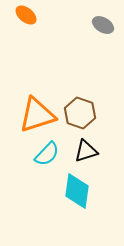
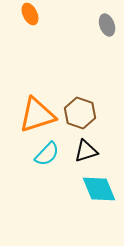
orange ellipse: moved 4 px right, 1 px up; rotated 25 degrees clockwise
gray ellipse: moved 4 px right; rotated 40 degrees clockwise
cyan diamond: moved 22 px right, 2 px up; rotated 30 degrees counterclockwise
